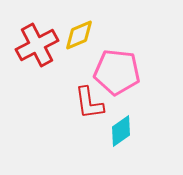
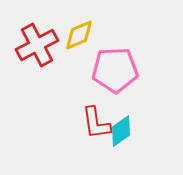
pink pentagon: moved 2 px left, 2 px up; rotated 9 degrees counterclockwise
red L-shape: moved 7 px right, 20 px down
